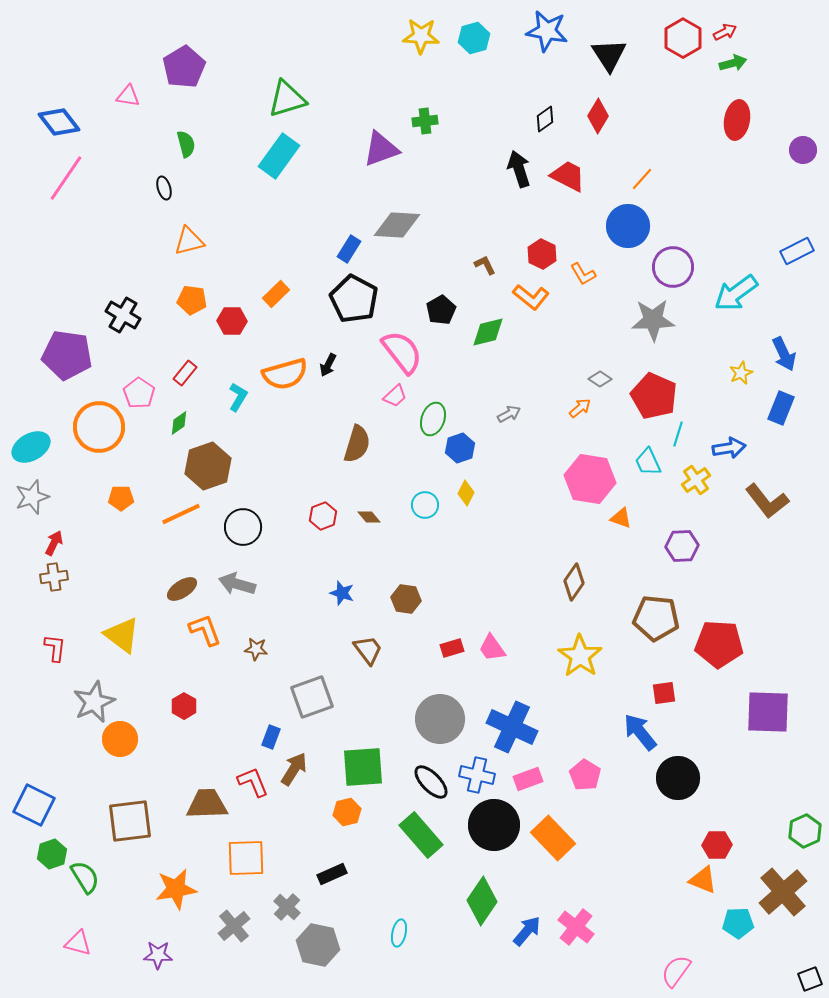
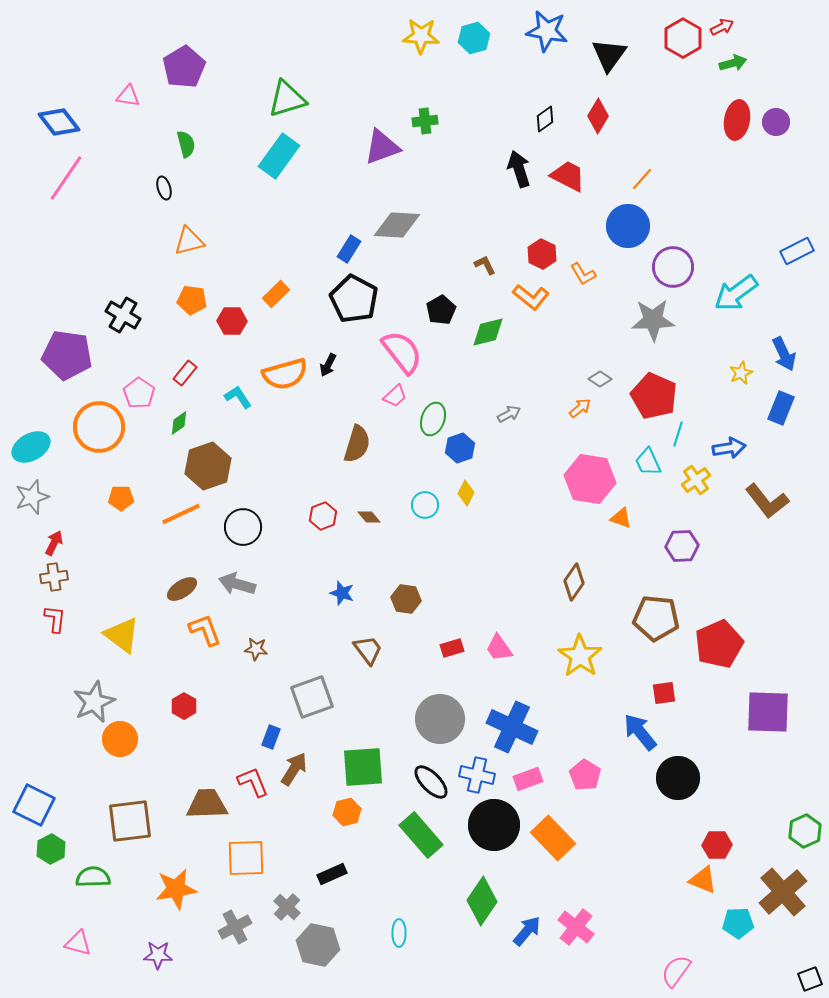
red arrow at (725, 32): moved 3 px left, 5 px up
black triangle at (609, 55): rotated 9 degrees clockwise
purple triangle at (381, 149): moved 1 px right, 2 px up
purple circle at (803, 150): moved 27 px left, 28 px up
cyan L-shape at (238, 397): rotated 64 degrees counterclockwise
red pentagon at (719, 644): rotated 27 degrees counterclockwise
red L-shape at (55, 648): moved 29 px up
pink trapezoid at (492, 648): moved 7 px right
green hexagon at (52, 854): moved 1 px left, 5 px up; rotated 8 degrees counterclockwise
green semicircle at (85, 877): moved 8 px right; rotated 60 degrees counterclockwise
gray cross at (234, 926): moved 1 px right, 1 px down; rotated 12 degrees clockwise
cyan ellipse at (399, 933): rotated 12 degrees counterclockwise
